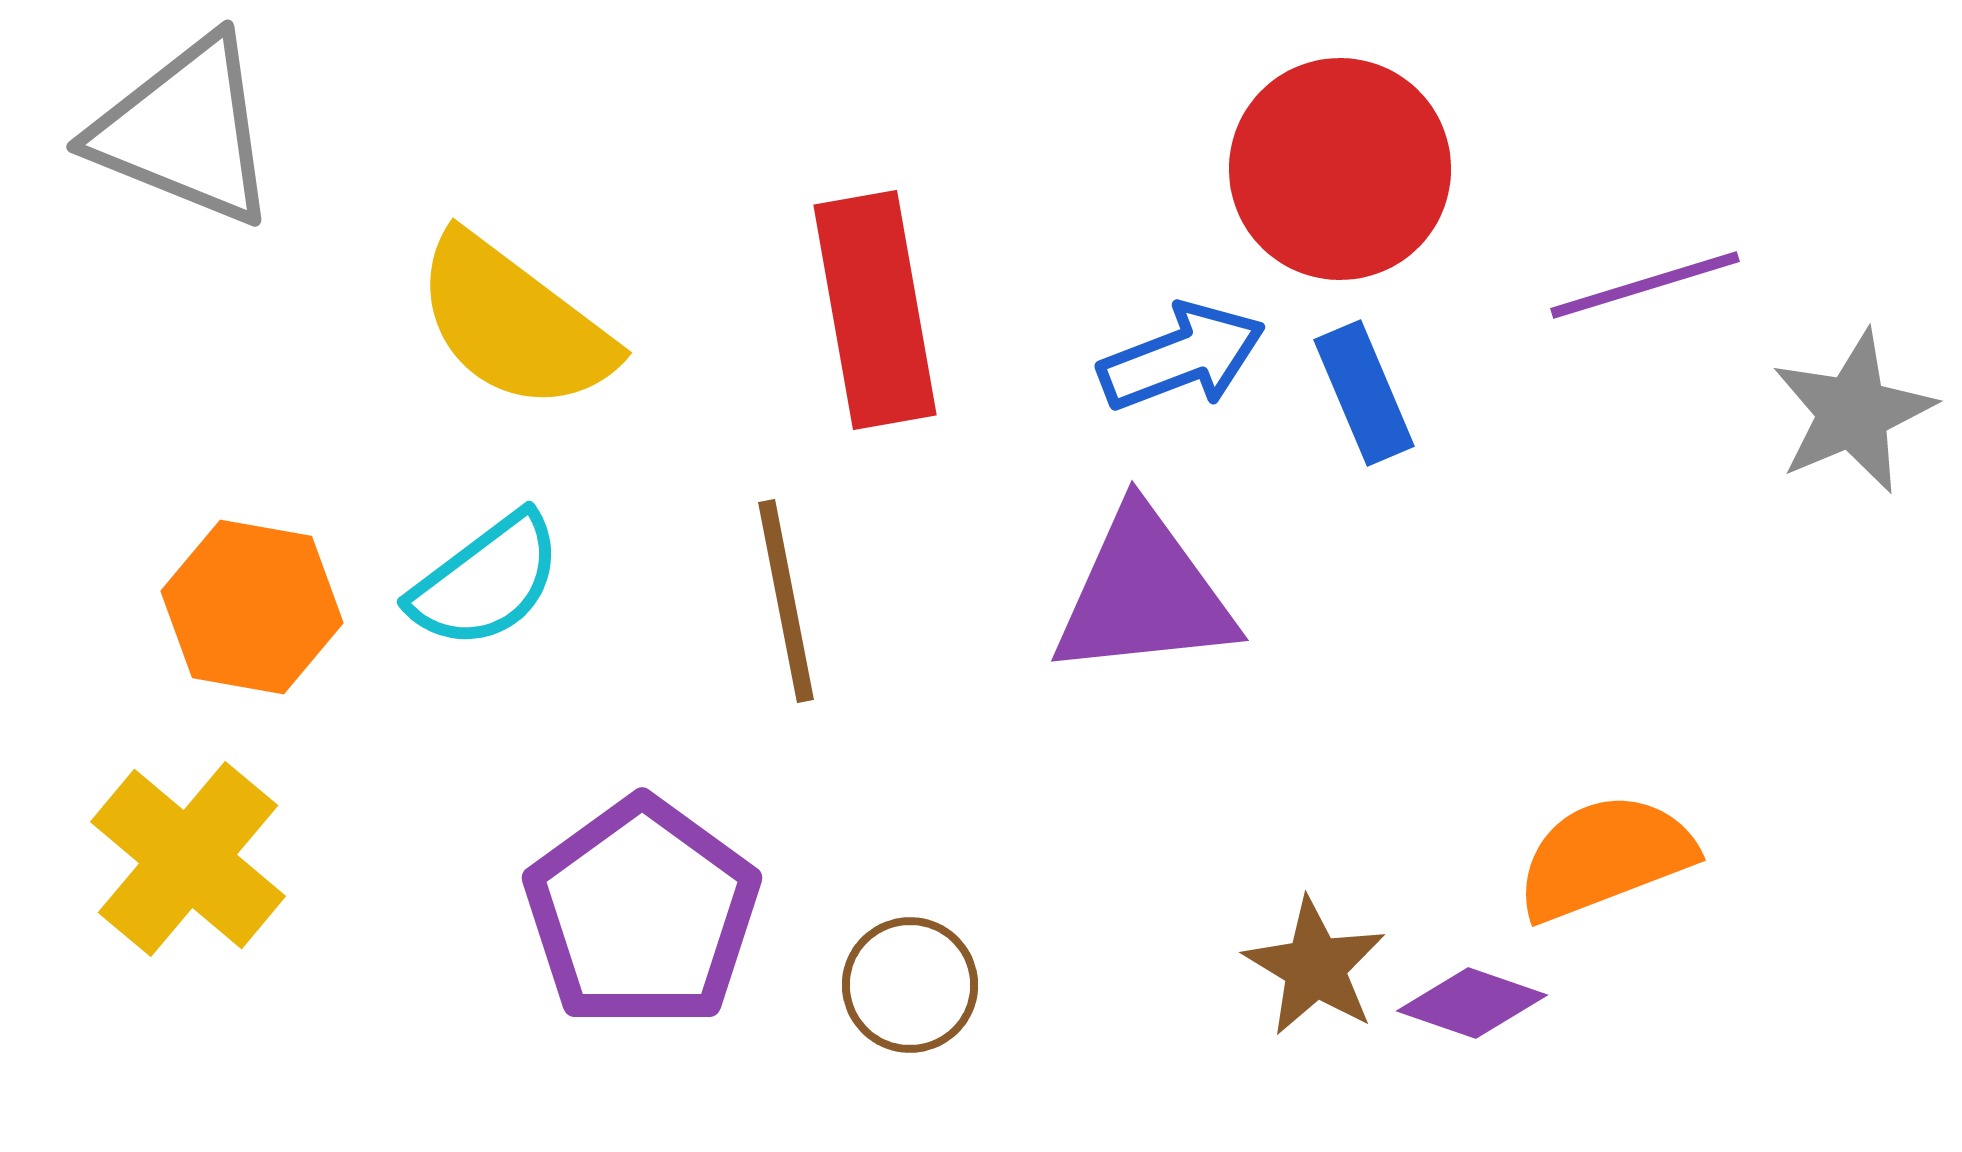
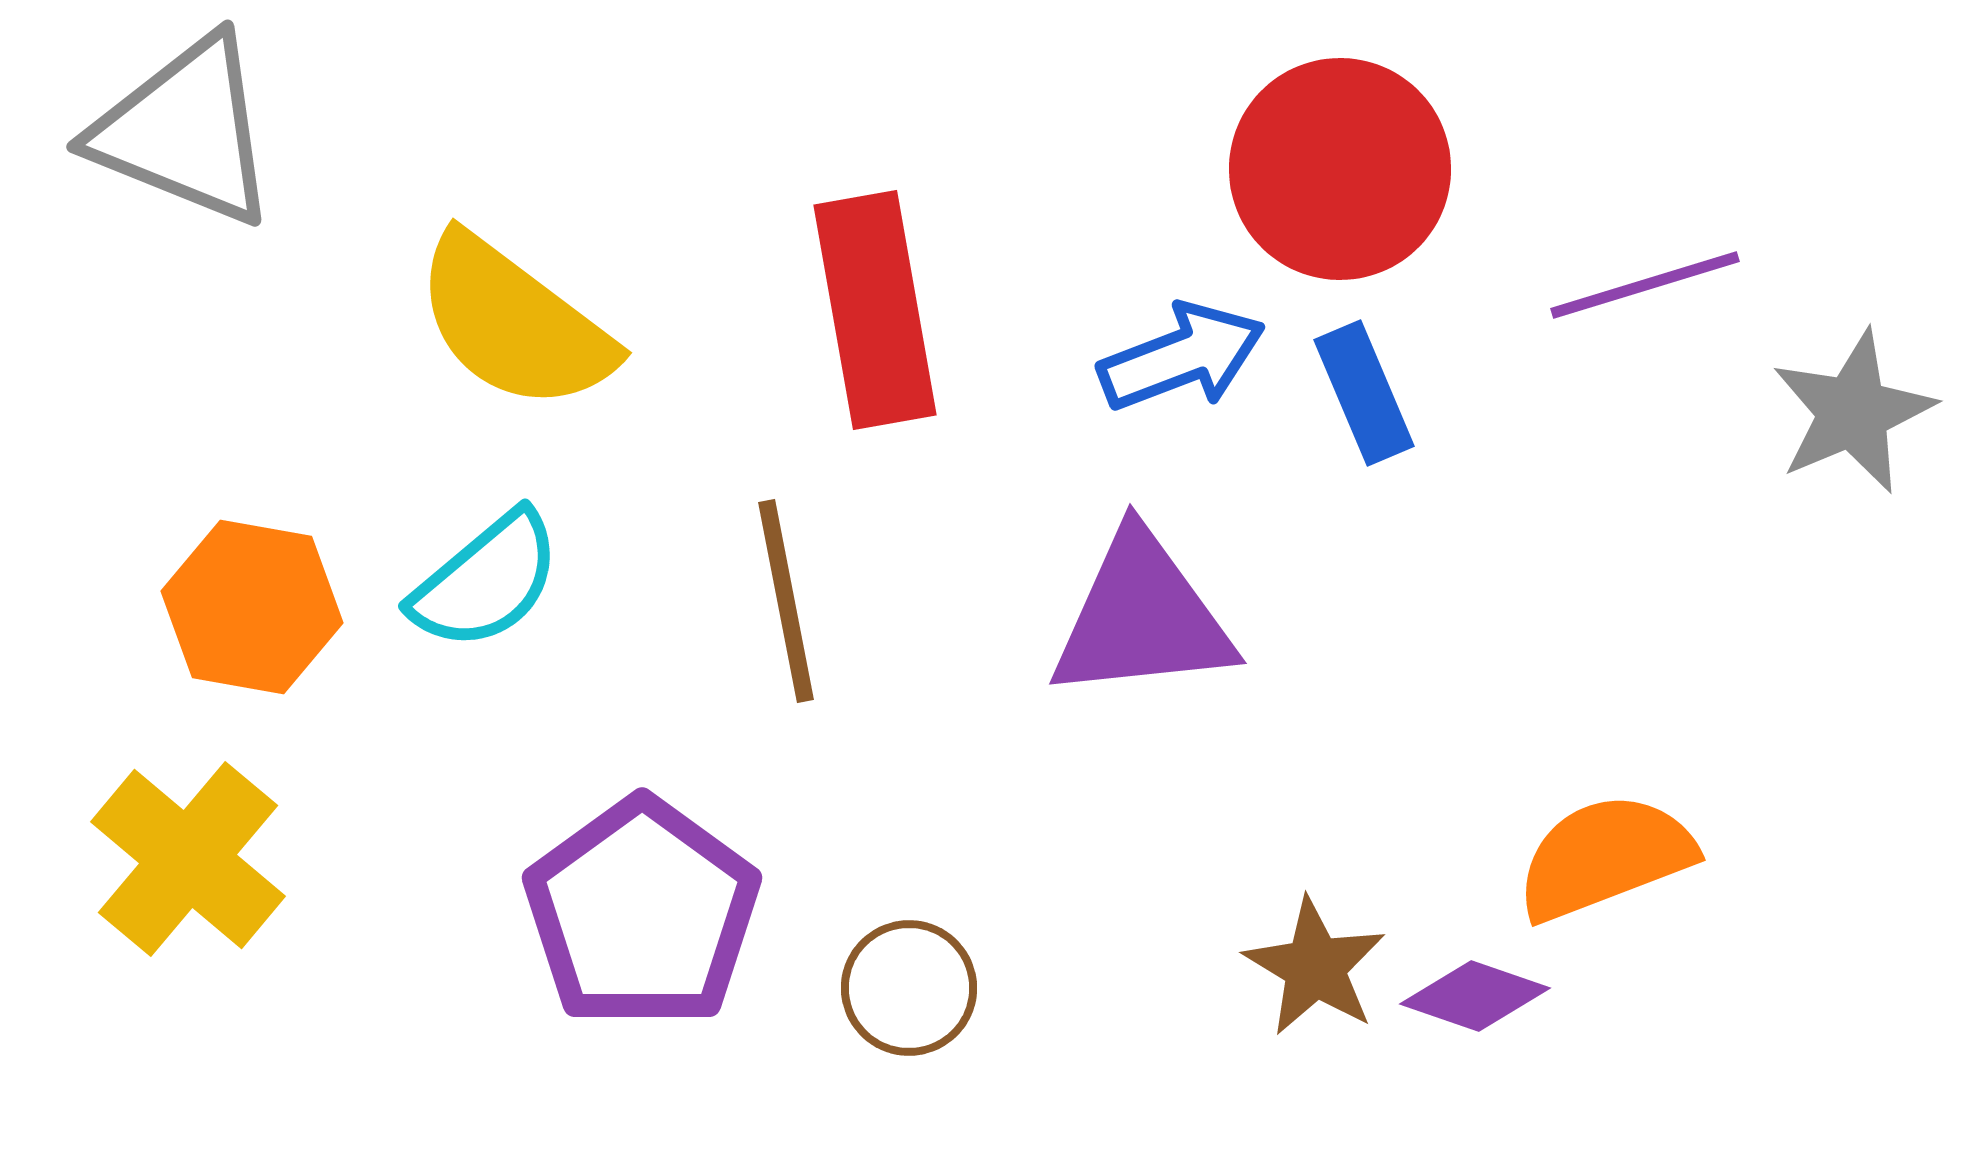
cyan semicircle: rotated 3 degrees counterclockwise
purple triangle: moved 2 px left, 23 px down
brown circle: moved 1 px left, 3 px down
purple diamond: moved 3 px right, 7 px up
